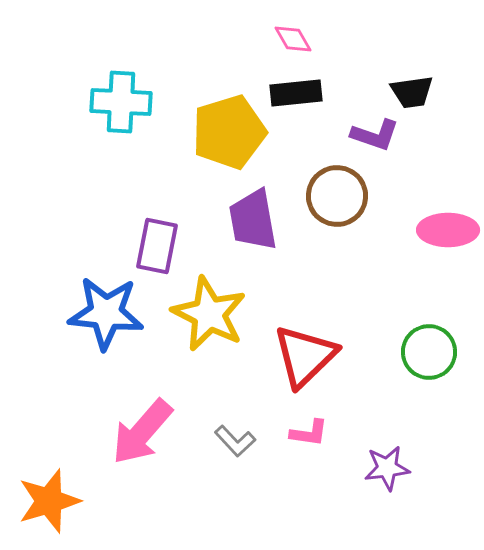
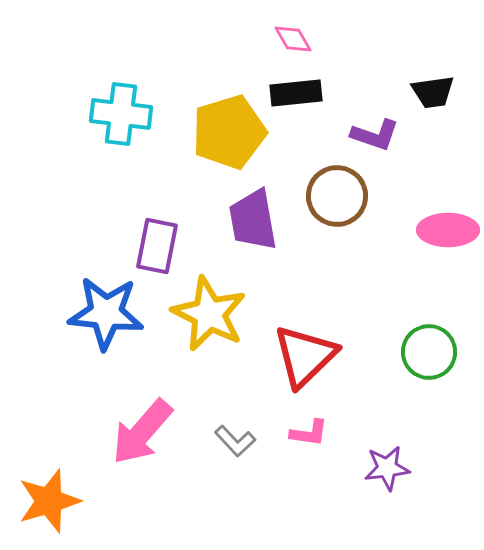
black trapezoid: moved 21 px right
cyan cross: moved 12 px down; rotated 4 degrees clockwise
